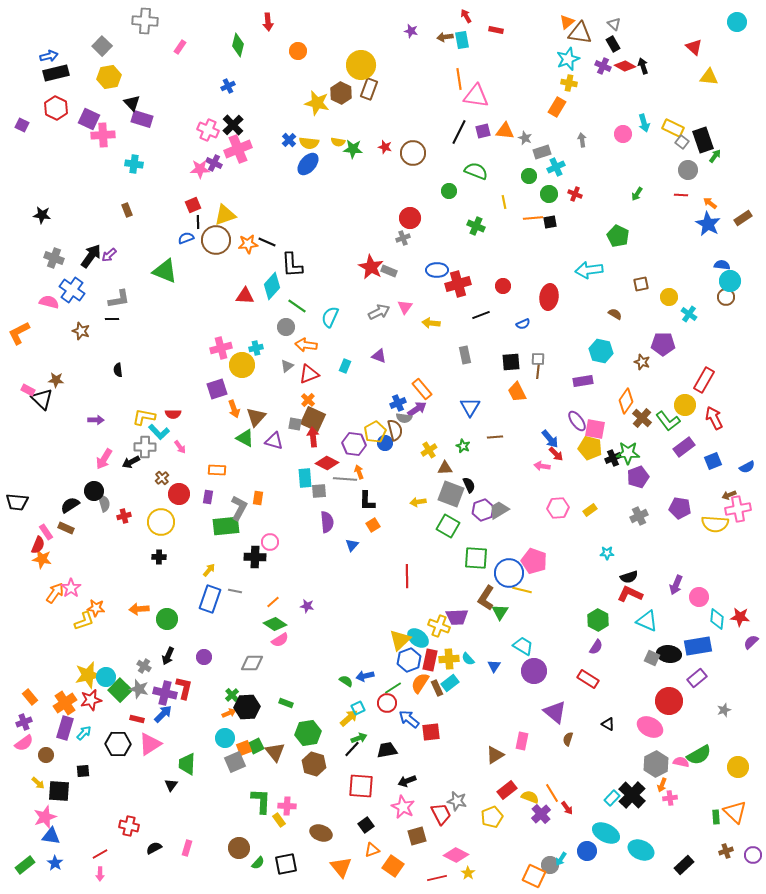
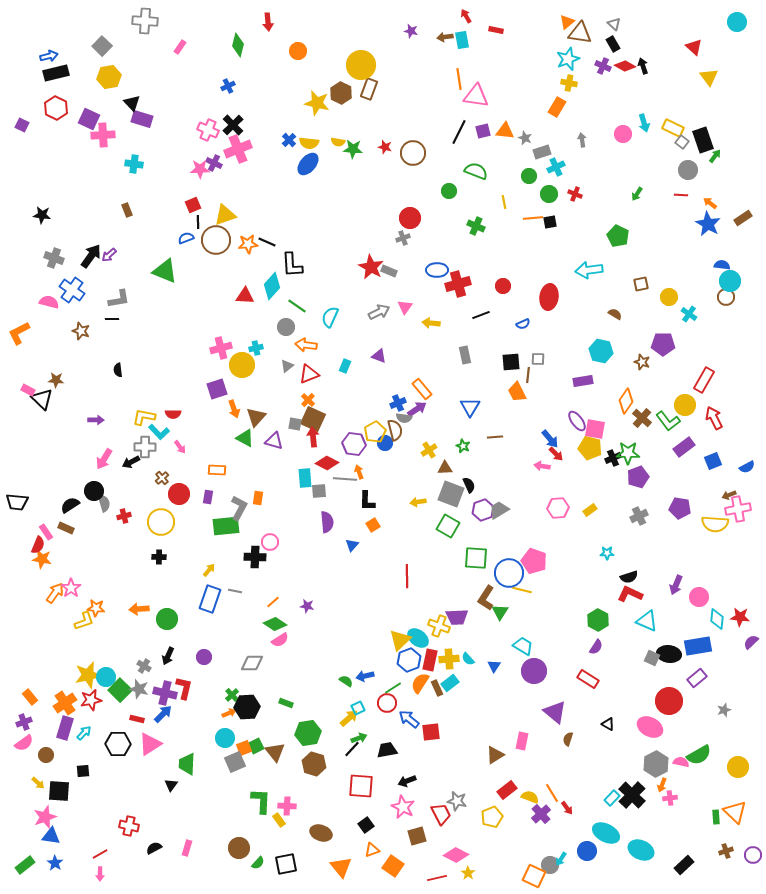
yellow triangle at (709, 77): rotated 48 degrees clockwise
brown line at (538, 371): moved 10 px left, 4 px down
